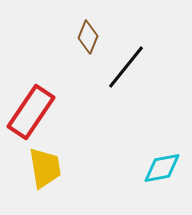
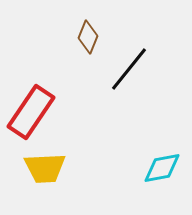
black line: moved 3 px right, 2 px down
yellow trapezoid: rotated 96 degrees clockwise
